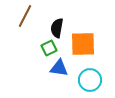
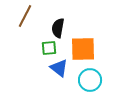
black semicircle: moved 1 px right
orange square: moved 5 px down
green square: rotated 21 degrees clockwise
blue triangle: rotated 30 degrees clockwise
